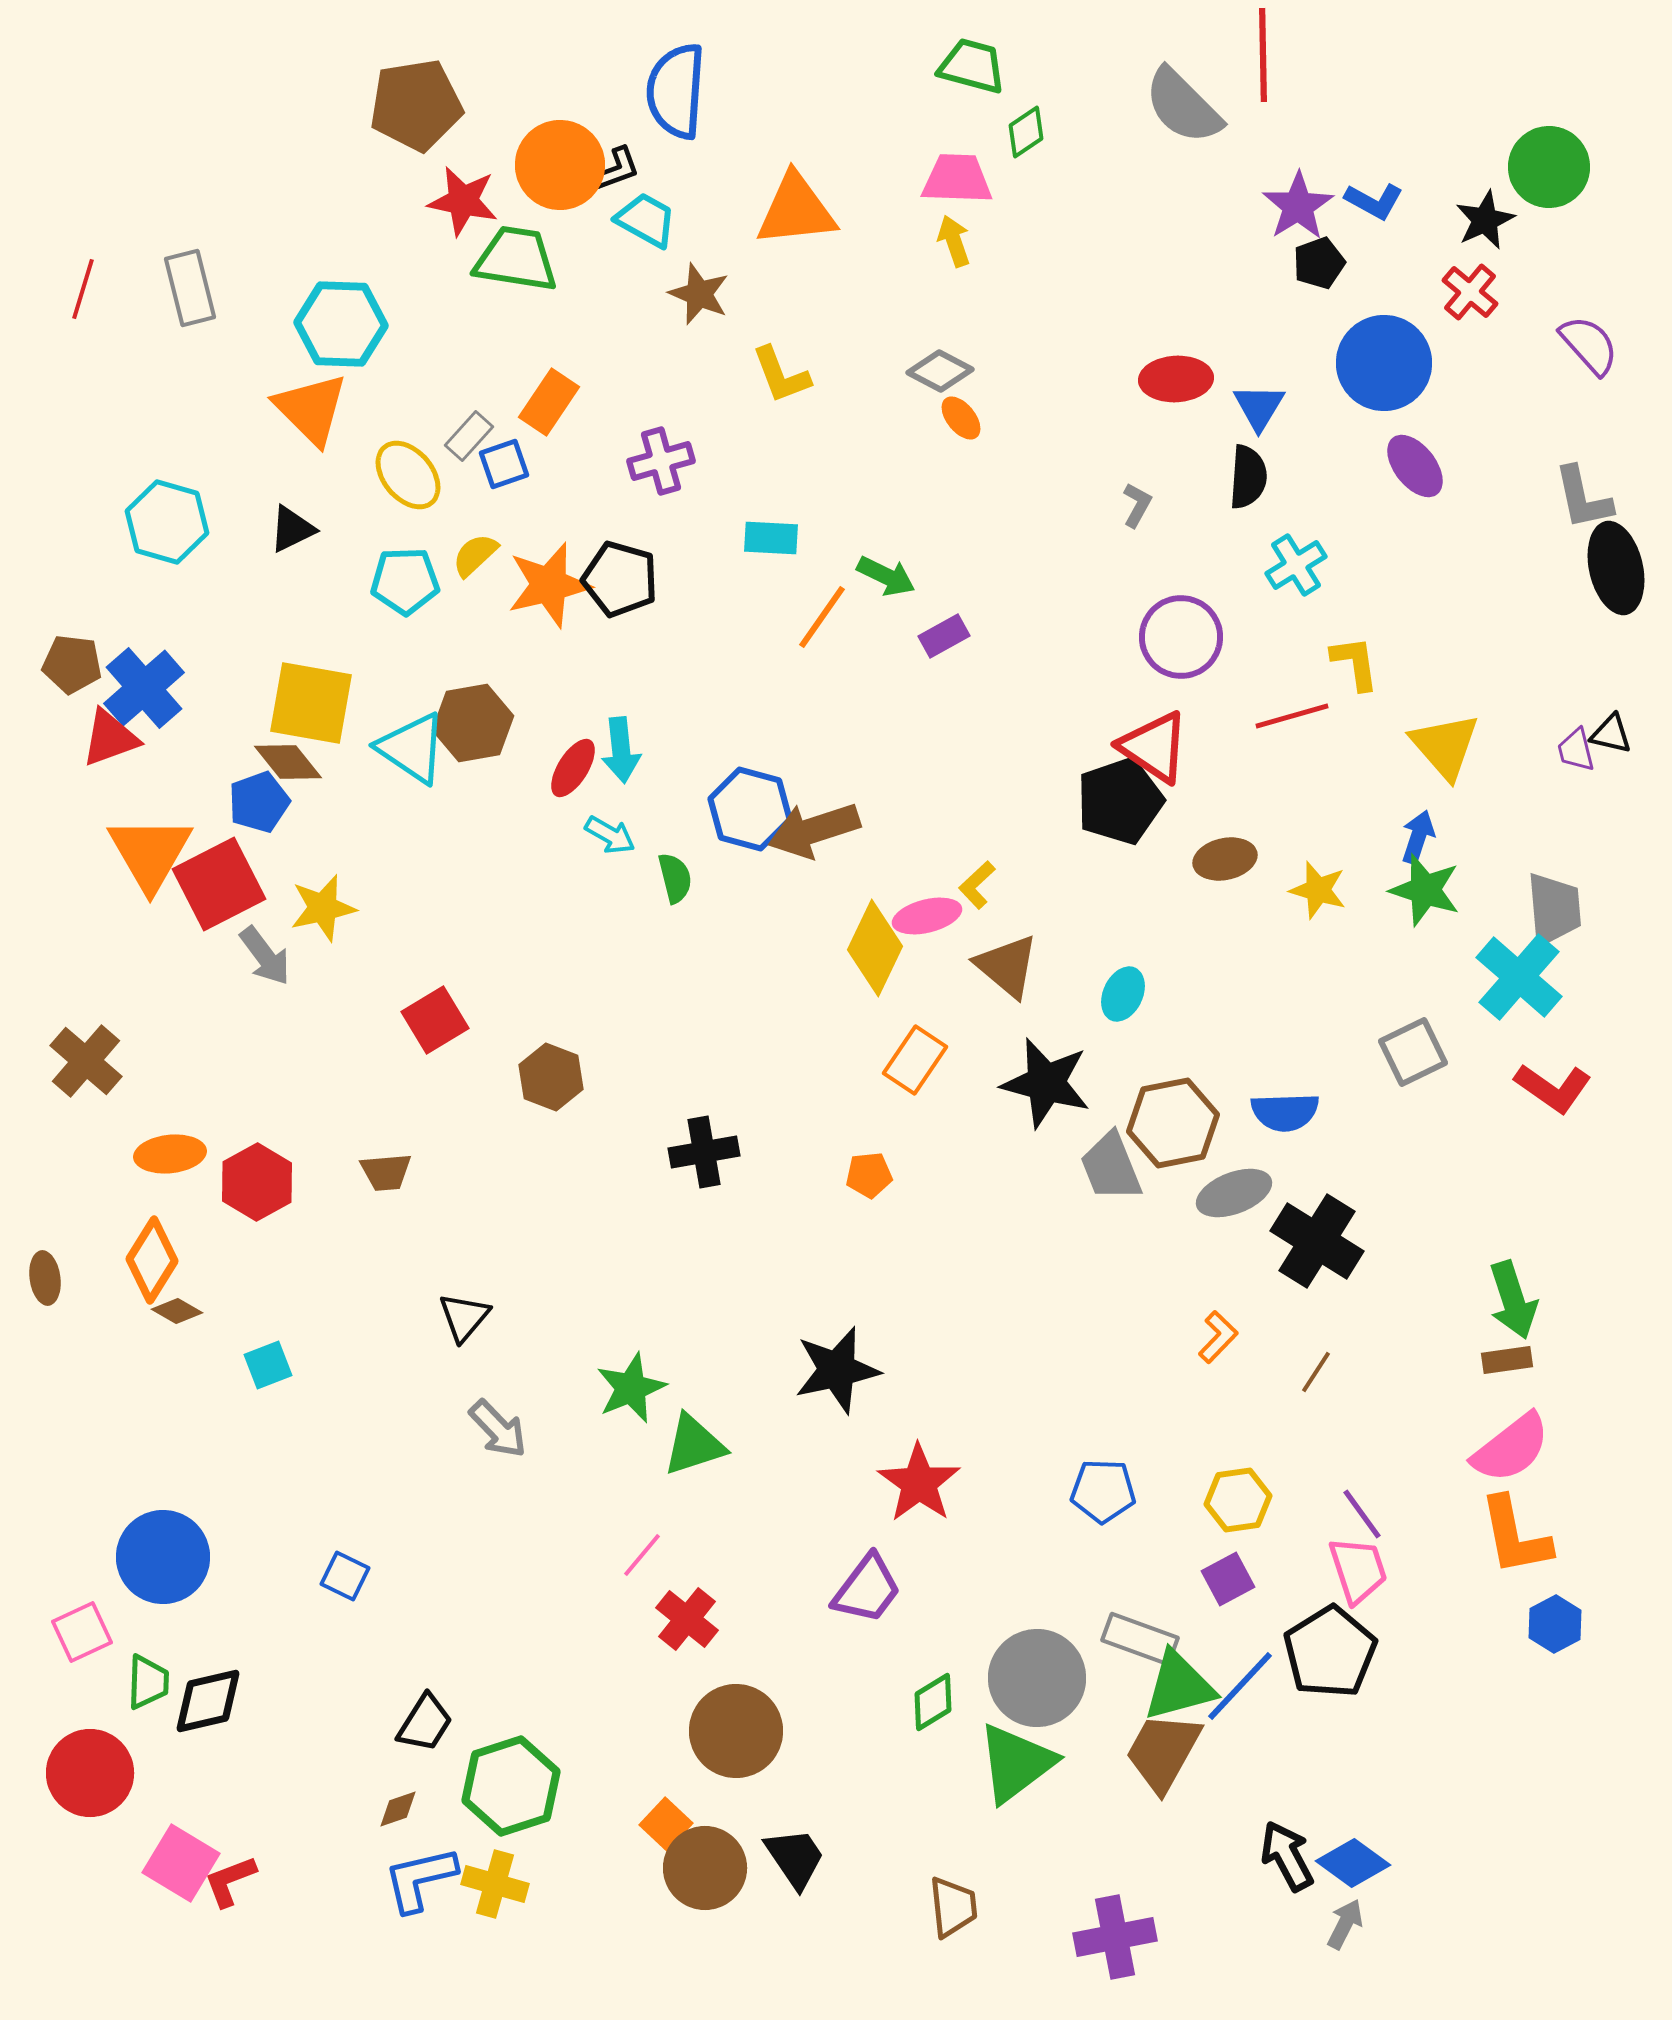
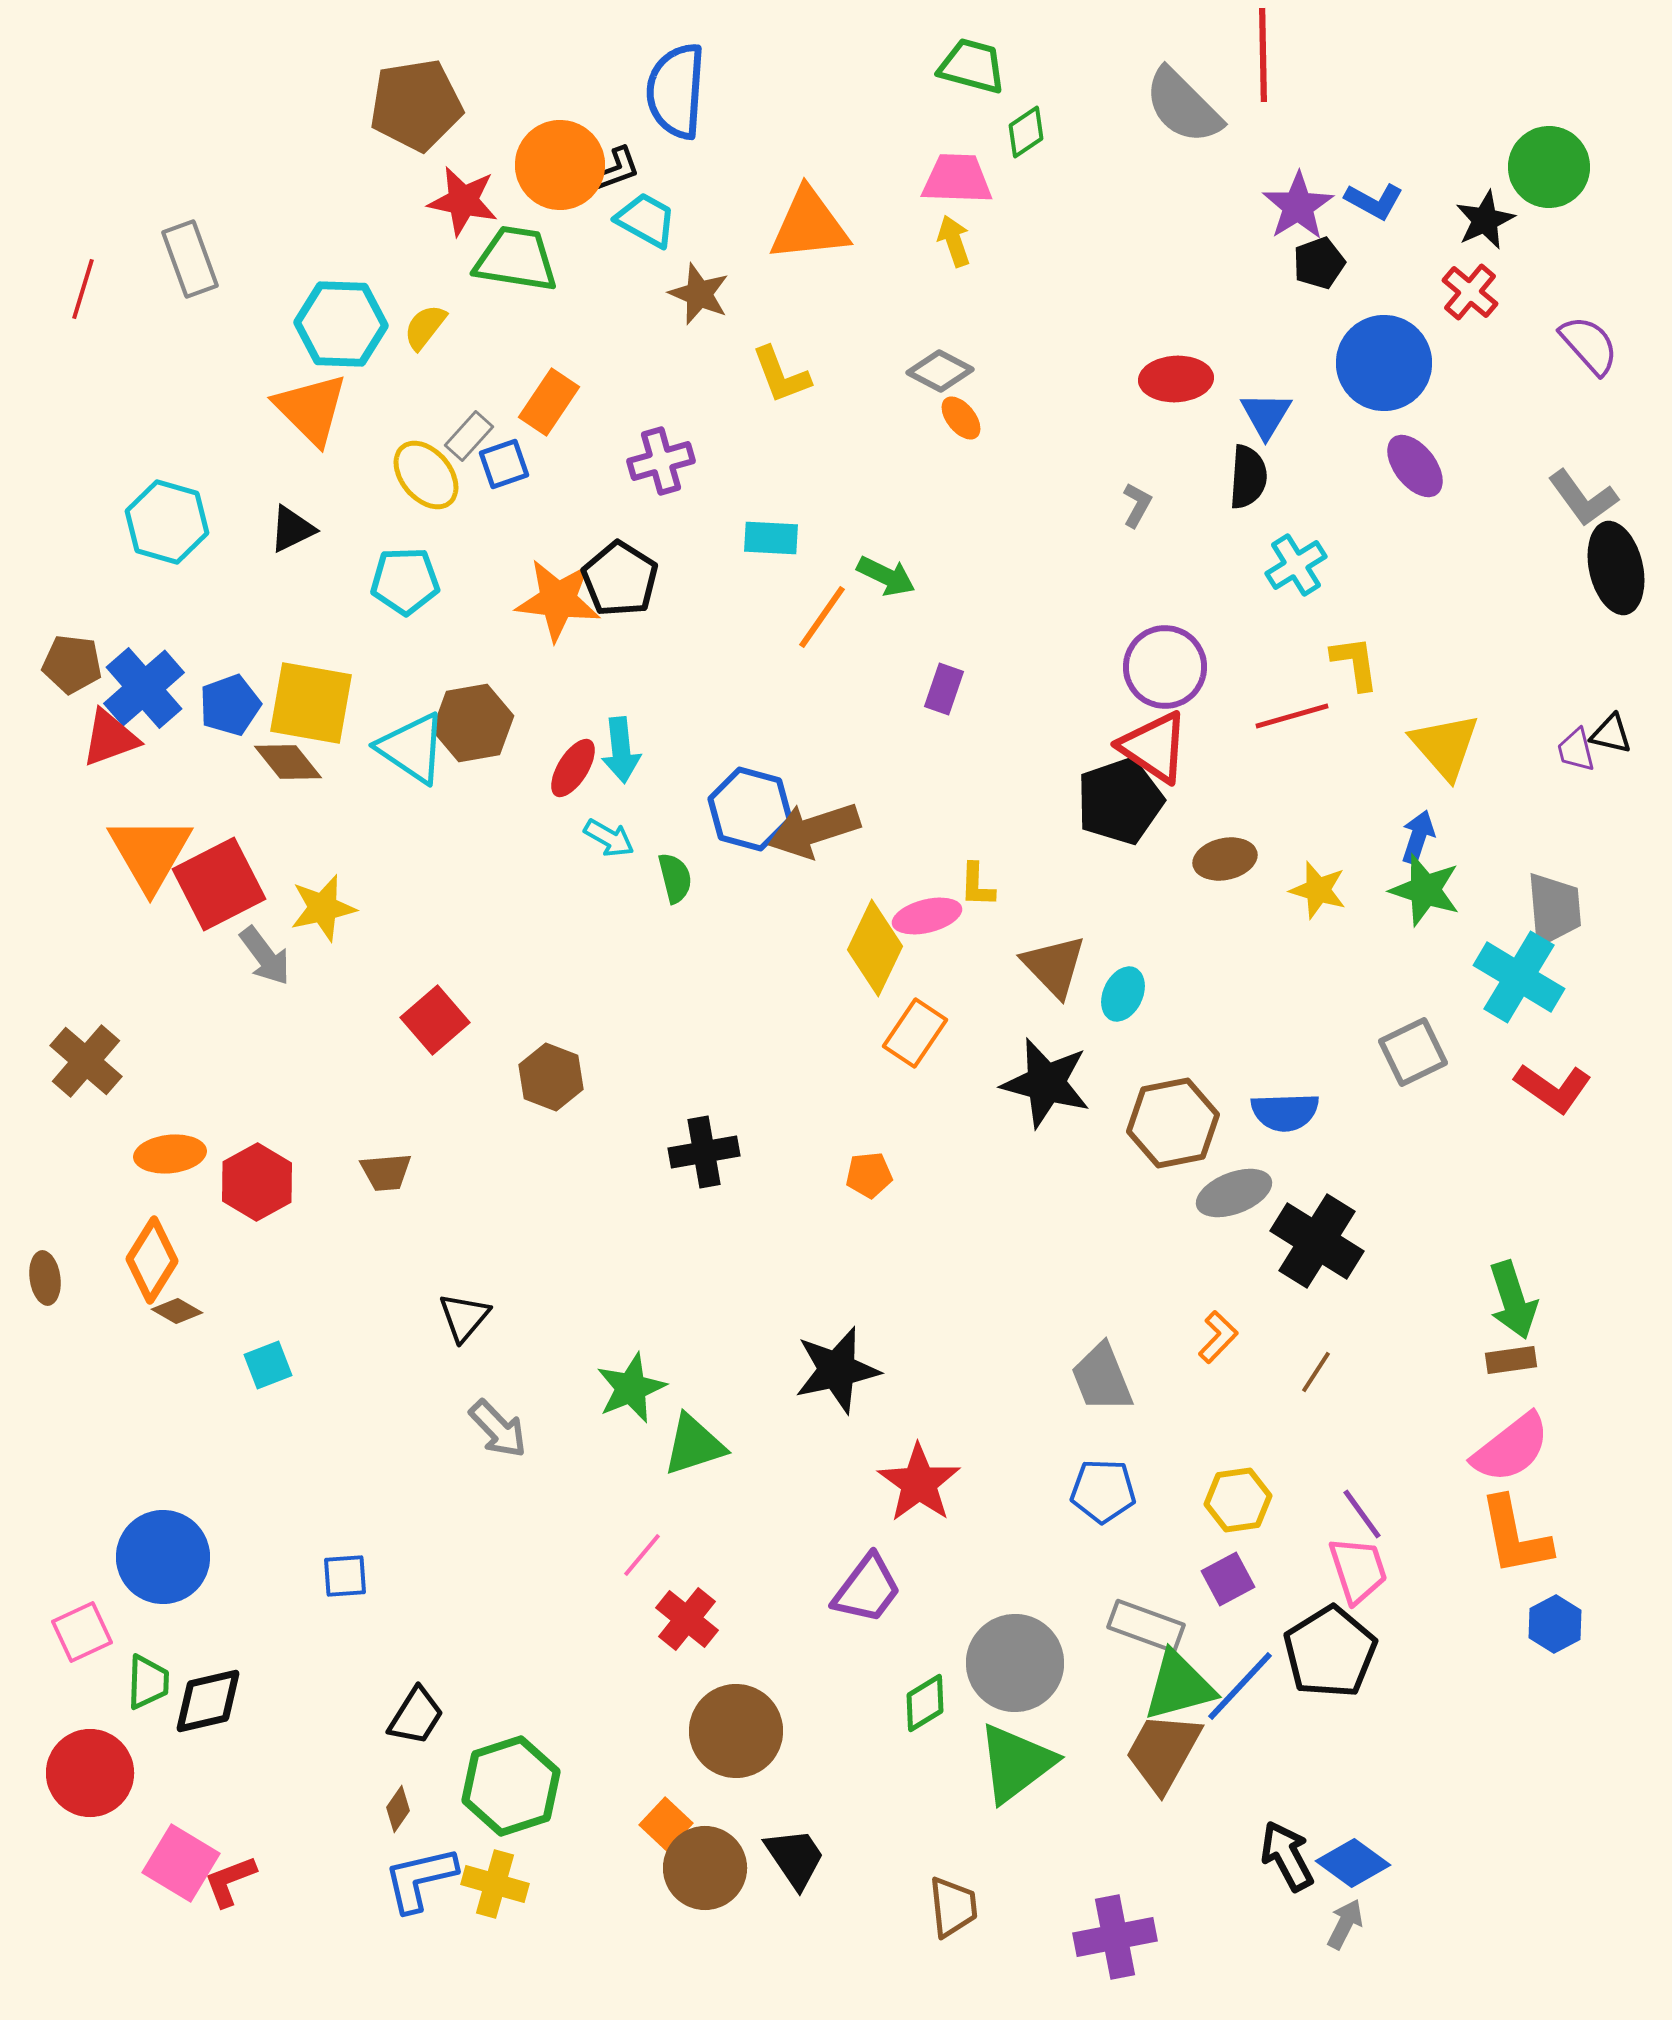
orange triangle at (796, 210): moved 13 px right, 15 px down
gray rectangle at (190, 288): moved 29 px up; rotated 6 degrees counterclockwise
blue triangle at (1259, 407): moved 7 px right, 8 px down
yellow ellipse at (408, 475): moved 18 px right
gray L-shape at (1583, 498): rotated 24 degrees counterclockwise
yellow semicircle at (475, 555): moved 50 px left, 228 px up; rotated 9 degrees counterclockwise
black pentagon at (620, 579): rotated 16 degrees clockwise
orange star at (549, 585): moved 9 px right, 15 px down; rotated 20 degrees clockwise
purple rectangle at (944, 636): moved 53 px down; rotated 42 degrees counterclockwise
purple circle at (1181, 637): moved 16 px left, 30 px down
blue pentagon at (259, 802): moved 29 px left, 97 px up
cyan arrow at (610, 835): moved 1 px left, 3 px down
yellow L-shape at (977, 885): rotated 45 degrees counterclockwise
brown triangle at (1007, 966): moved 47 px right; rotated 6 degrees clockwise
cyan cross at (1519, 977): rotated 10 degrees counterclockwise
red square at (435, 1020): rotated 10 degrees counterclockwise
orange rectangle at (915, 1060): moved 27 px up
gray trapezoid at (1111, 1167): moved 9 px left, 211 px down
brown rectangle at (1507, 1360): moved 4 px right
blue square at (345, 1576): rotated 30 degrees counterclockwise
gray rectangle at (1140, 1639): moved 6 px right, 13 px up
gray circle at (1037, 1678): moved 22 px left, 15 px up
green diamond at (933, 1702): moved 8 px left, 1 px down
black trapezoid at (425, 1723): moved 9 px left, 7 px up
brown diamond at (398, 1809): rotated 36 degrees counterclockwise
